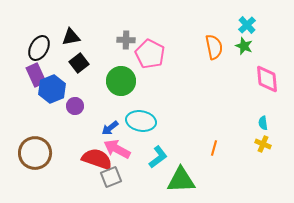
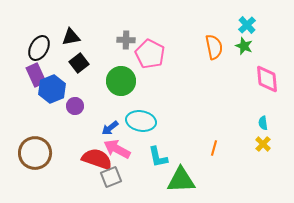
yellow cross: rotated 21 degrees clockwise
cyan L-shape: rotated 115 degrees clockwise
